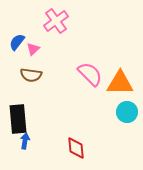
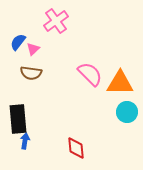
blue semicircle: moved 1 px right
brown semicircle: moved 2 px up
